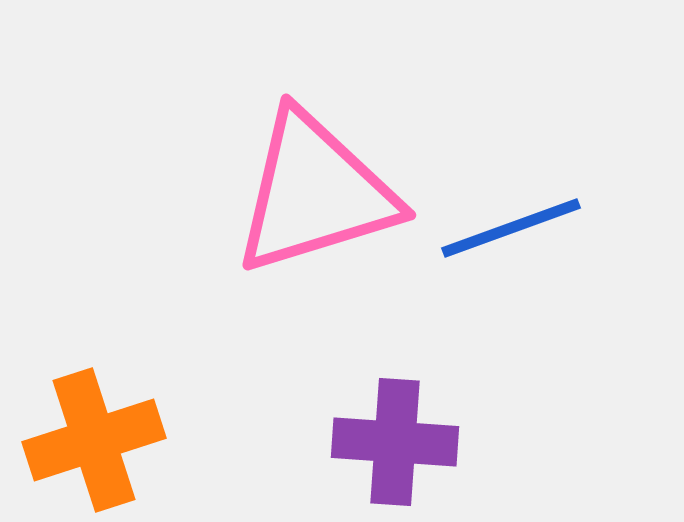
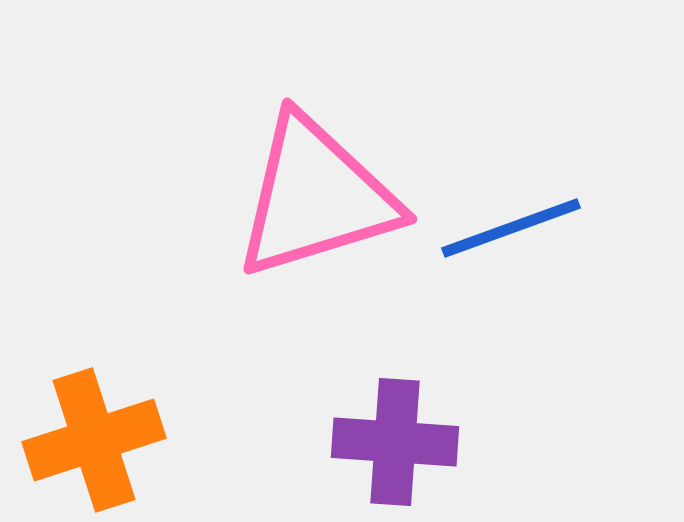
pink triangle: moved 1 px right, 4 px down
